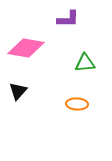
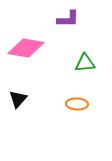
black triangle: moved 8 px down
